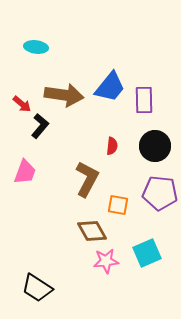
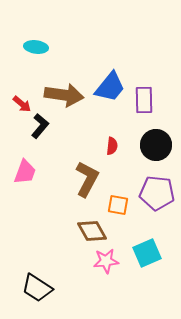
black circle: moved 1 px right, 1 px up
purple pentagon: moved 3 px left
